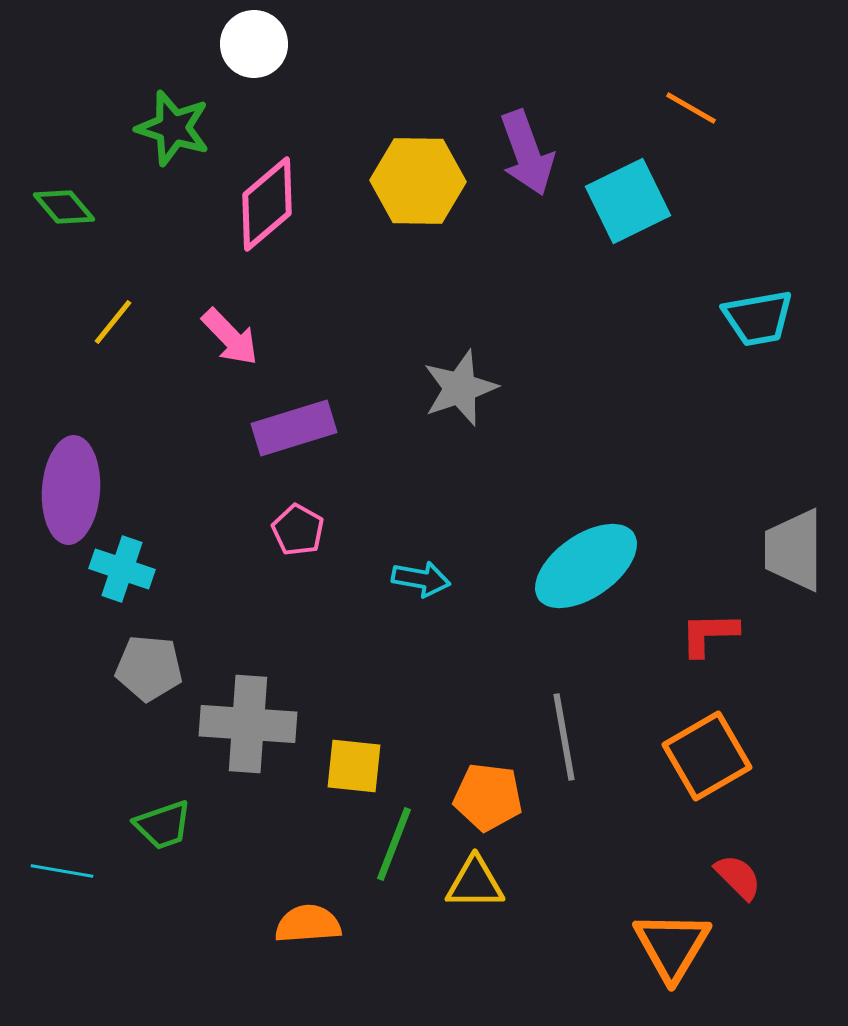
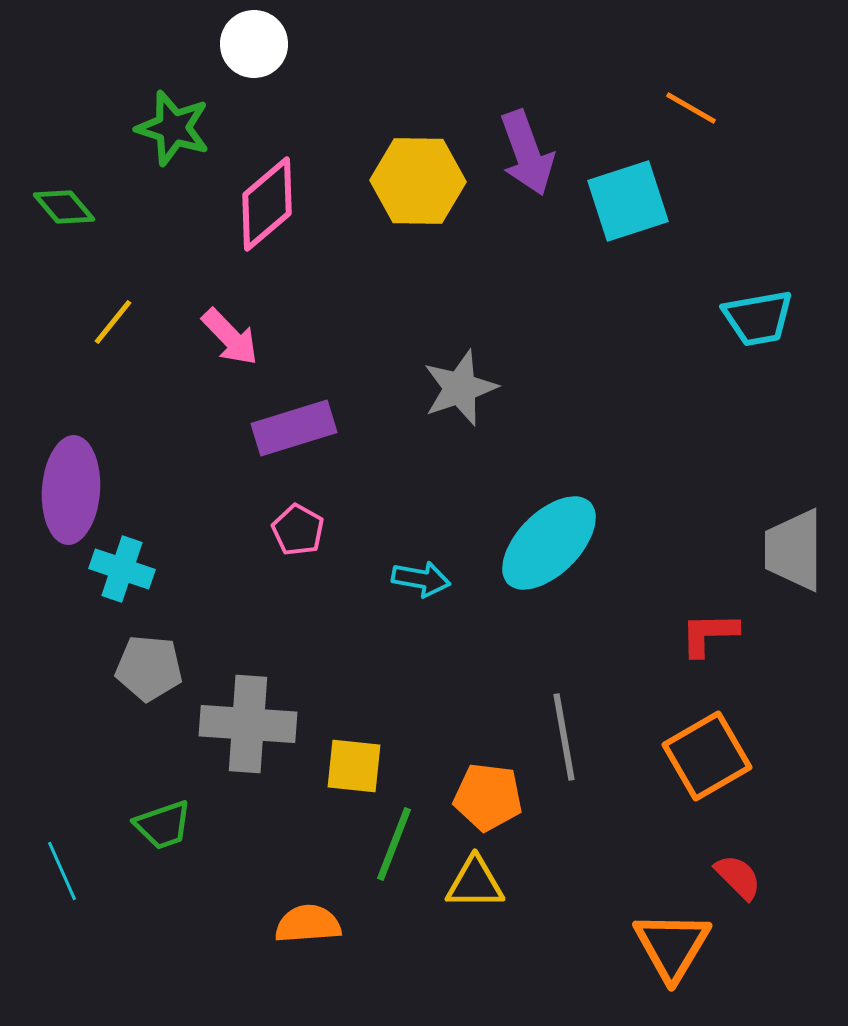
cyan square: rotated 8 degrees clockwise
cyan ellipse: moved 37 px left, 23 px up; rotated 10 degrees counterclockwise
cyan line: rotated 56 degrees clockwise
